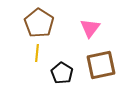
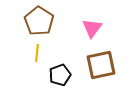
brown pentagon: moved 2 px up
pink triangle: moved 2 px right
black pentagon: moved 2 px left, 2 px down; rotated 20 degrees clockwise
